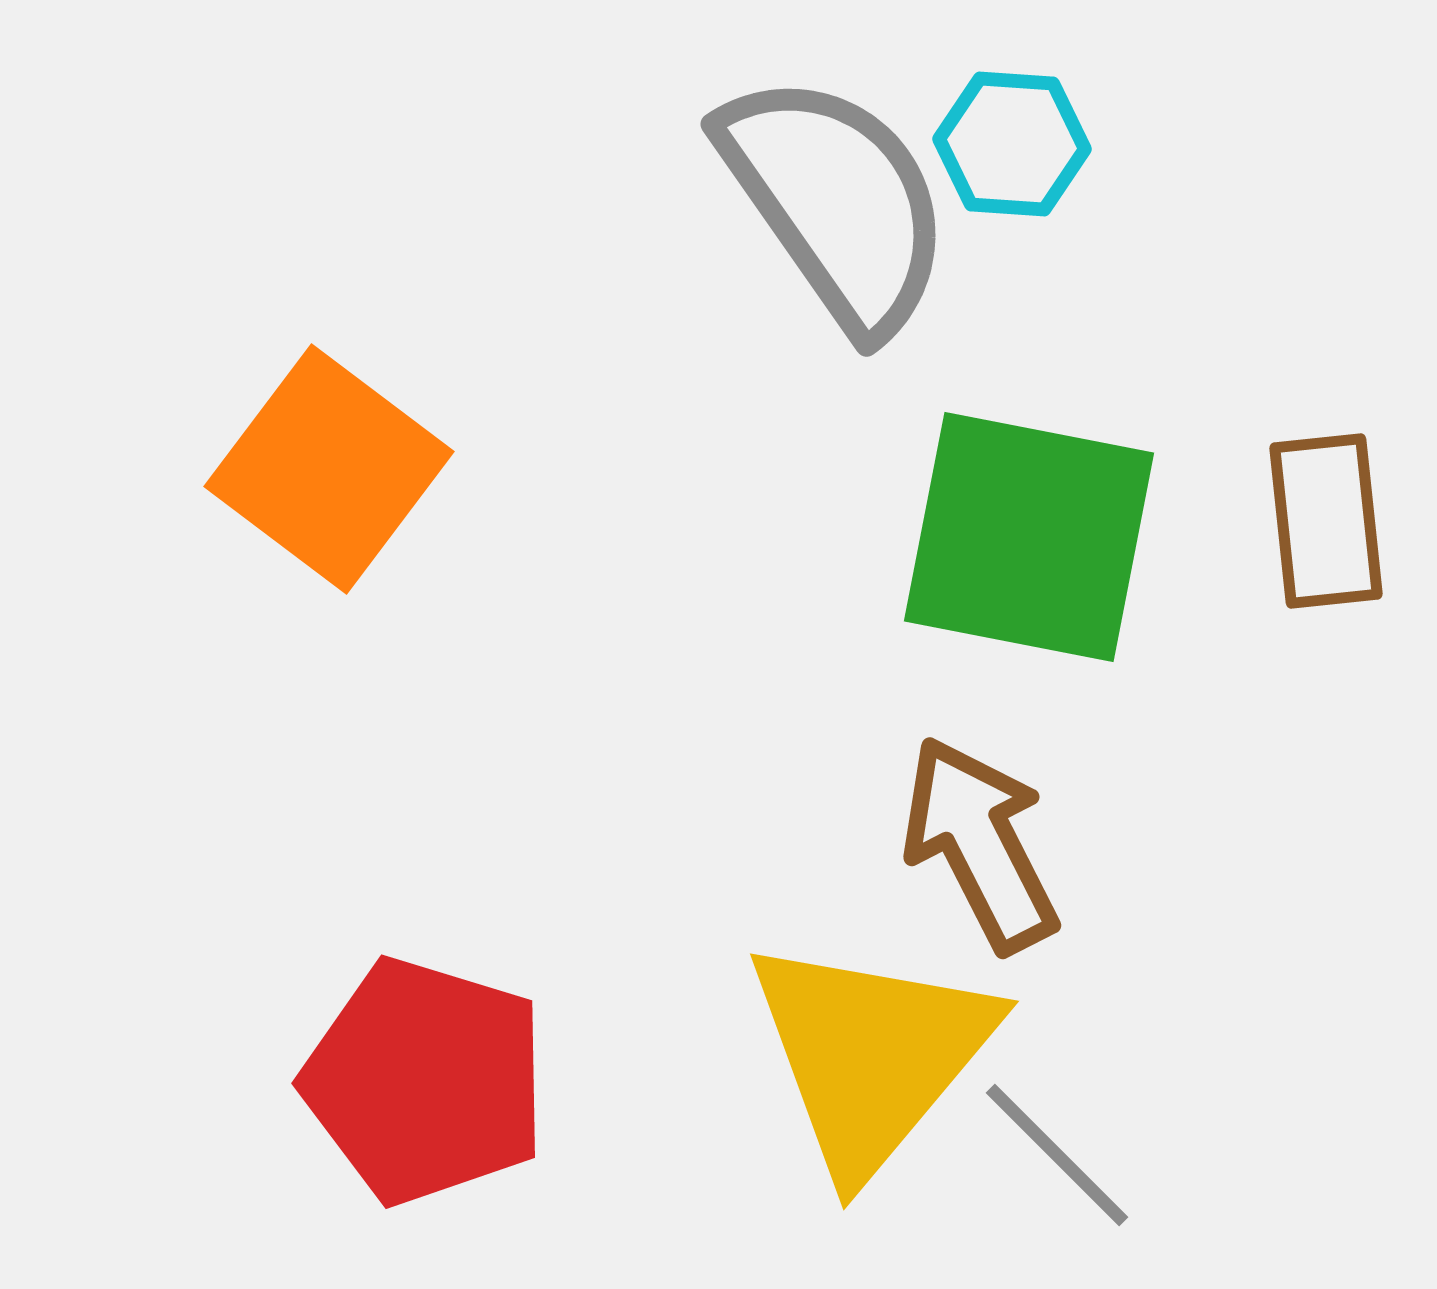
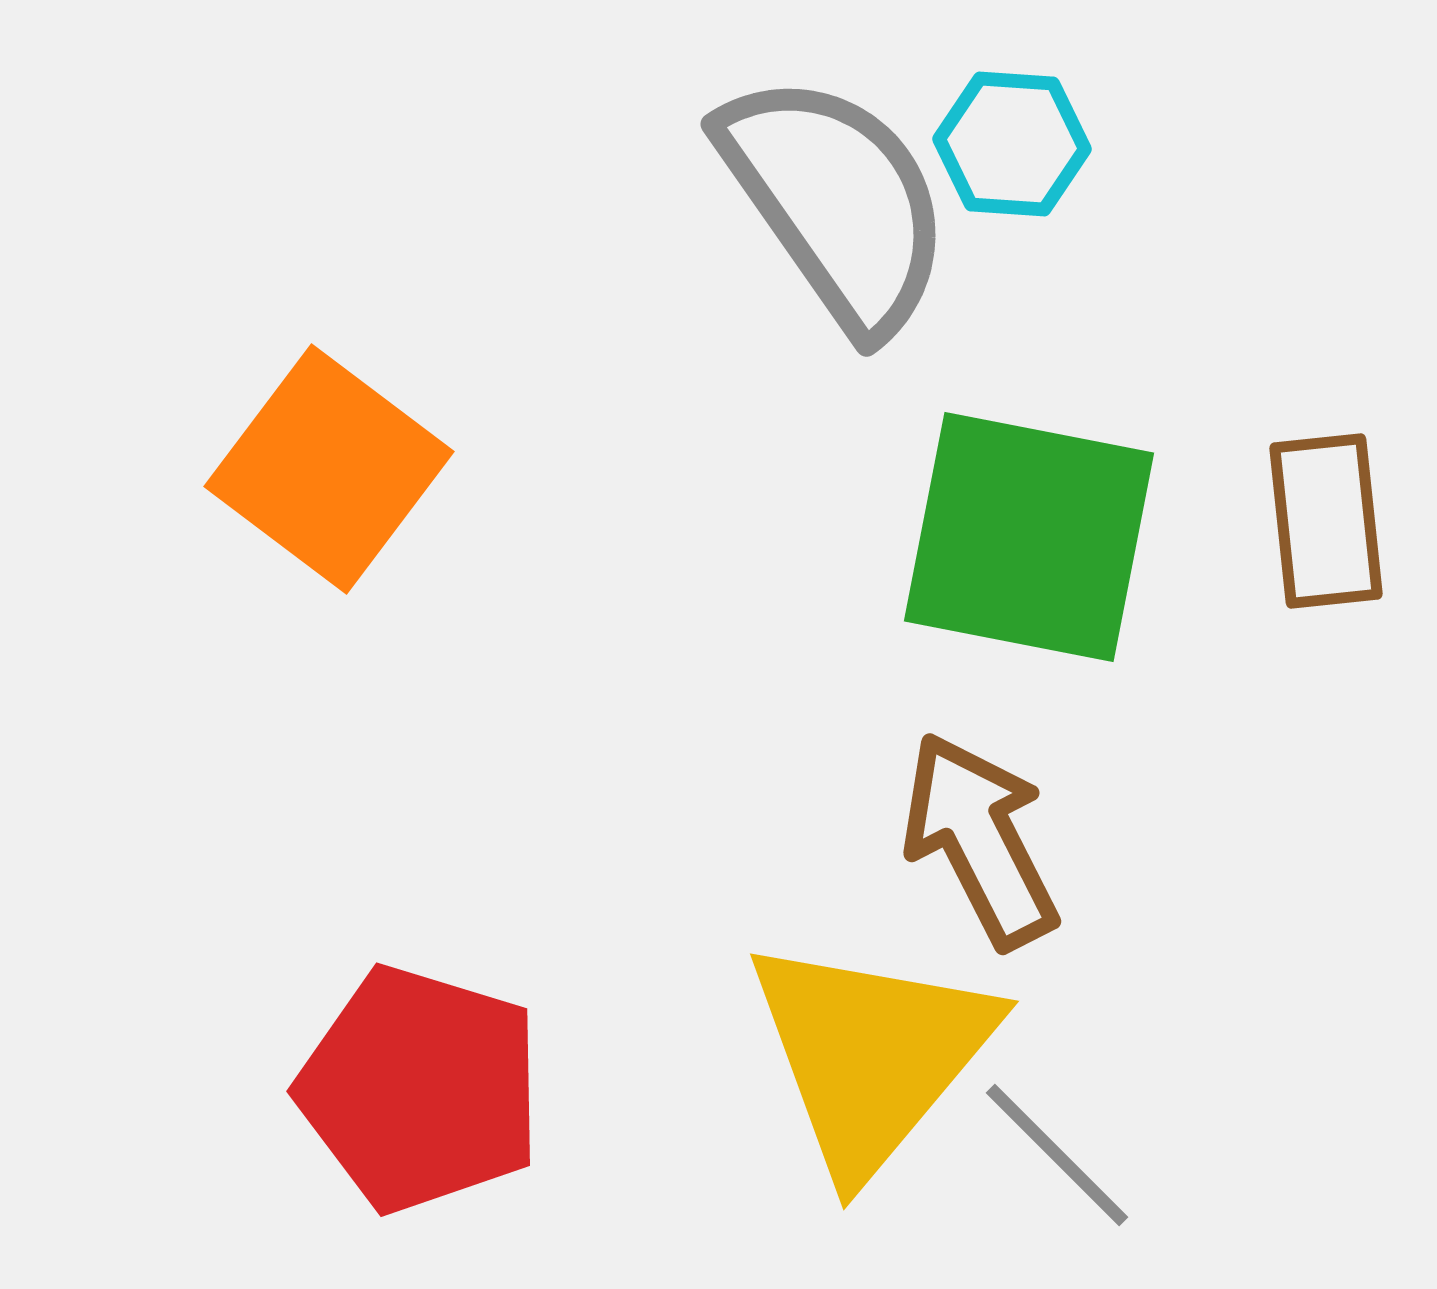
brown arrow: moved 4 px up
red pentagon: moved 5 px left, 8 px down
